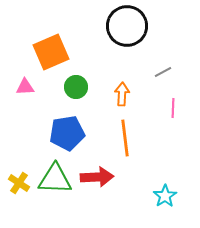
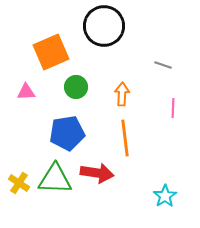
black circle: moved 23 px left
gray line: moved 7 px up; rotated 48 degrees clockwise
pink triangle: moved 1 px right, 5 px down
red arrow: moved 4 px up; rotated 12 degrees clockwise
